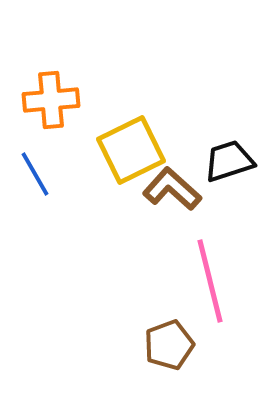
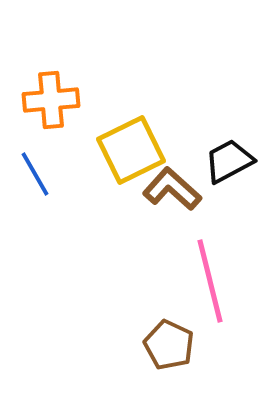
black trapezoid: rotated 10 degrees counterclockwise
brown pentagon: rotated 27 degrees counterclockwise
